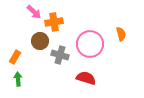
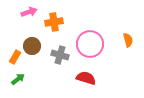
pink arrow: moved 5 px left; rotated 63 degrees counterclockwise
orange semicircle: moved 7 px right, 6 px down
brown circle: moved 8 px left, 5 px down
green arrow: rotated 56 degrees clockwise
